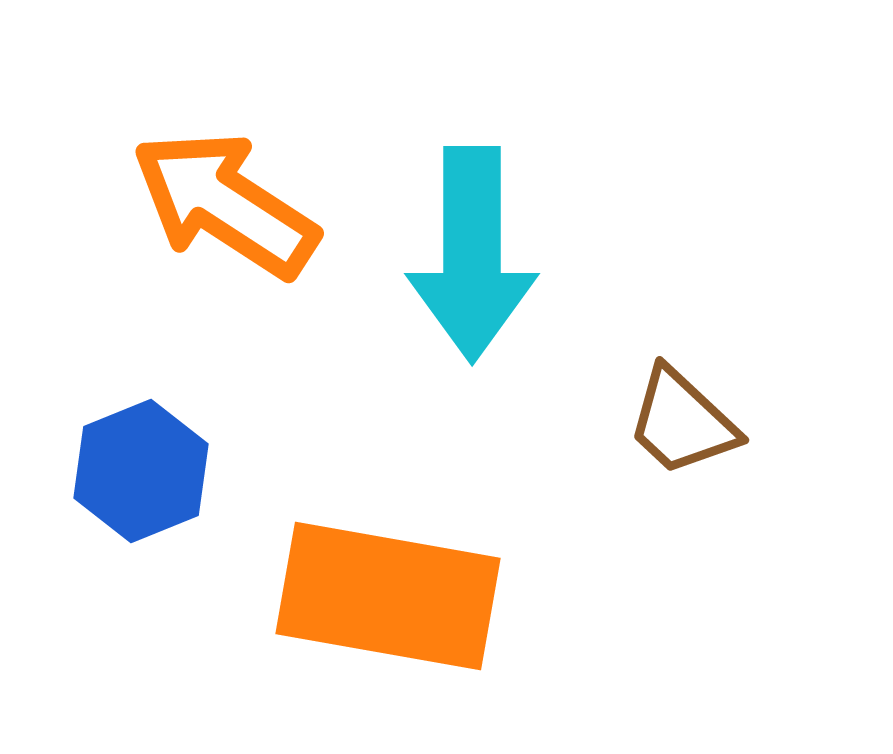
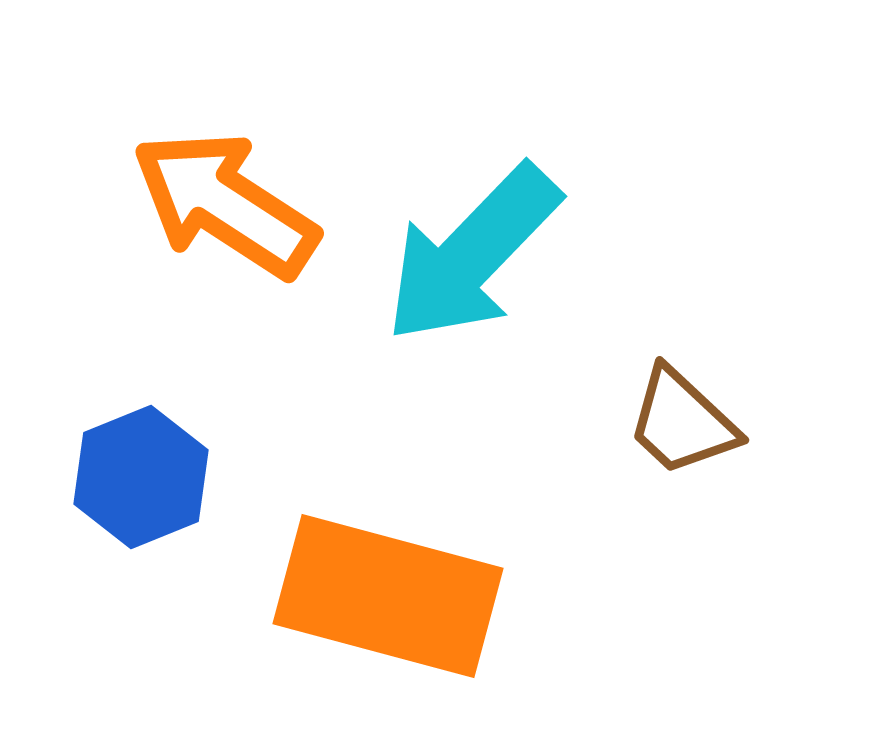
cyan arrow: rotated 44 degrees clockwise
blue hexagon: moved 6 px down
orange rectangle: rotated 5 degrees clockwise
